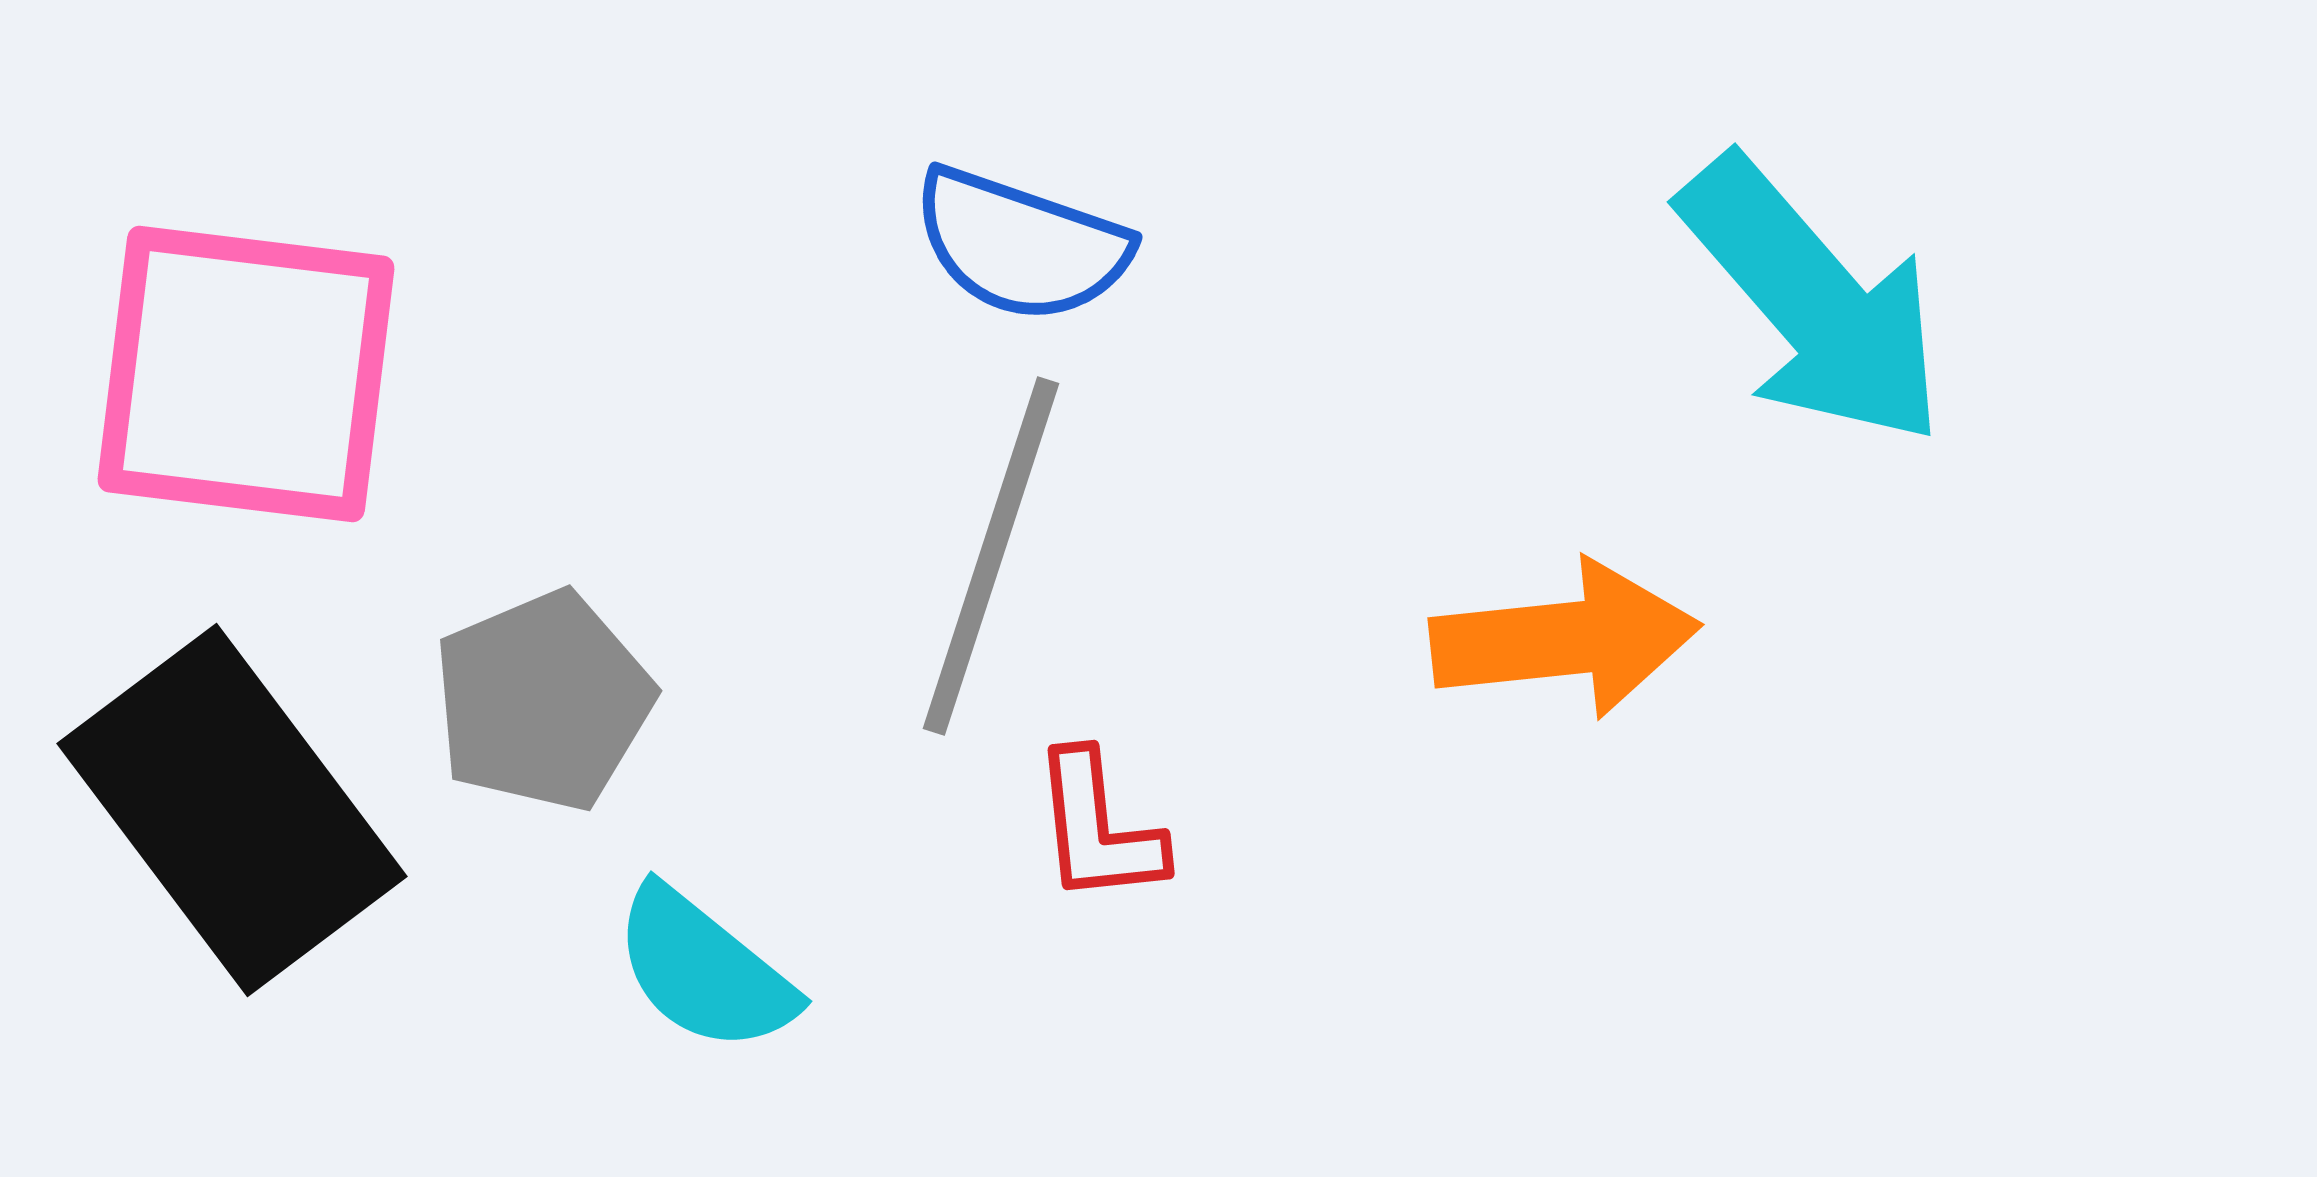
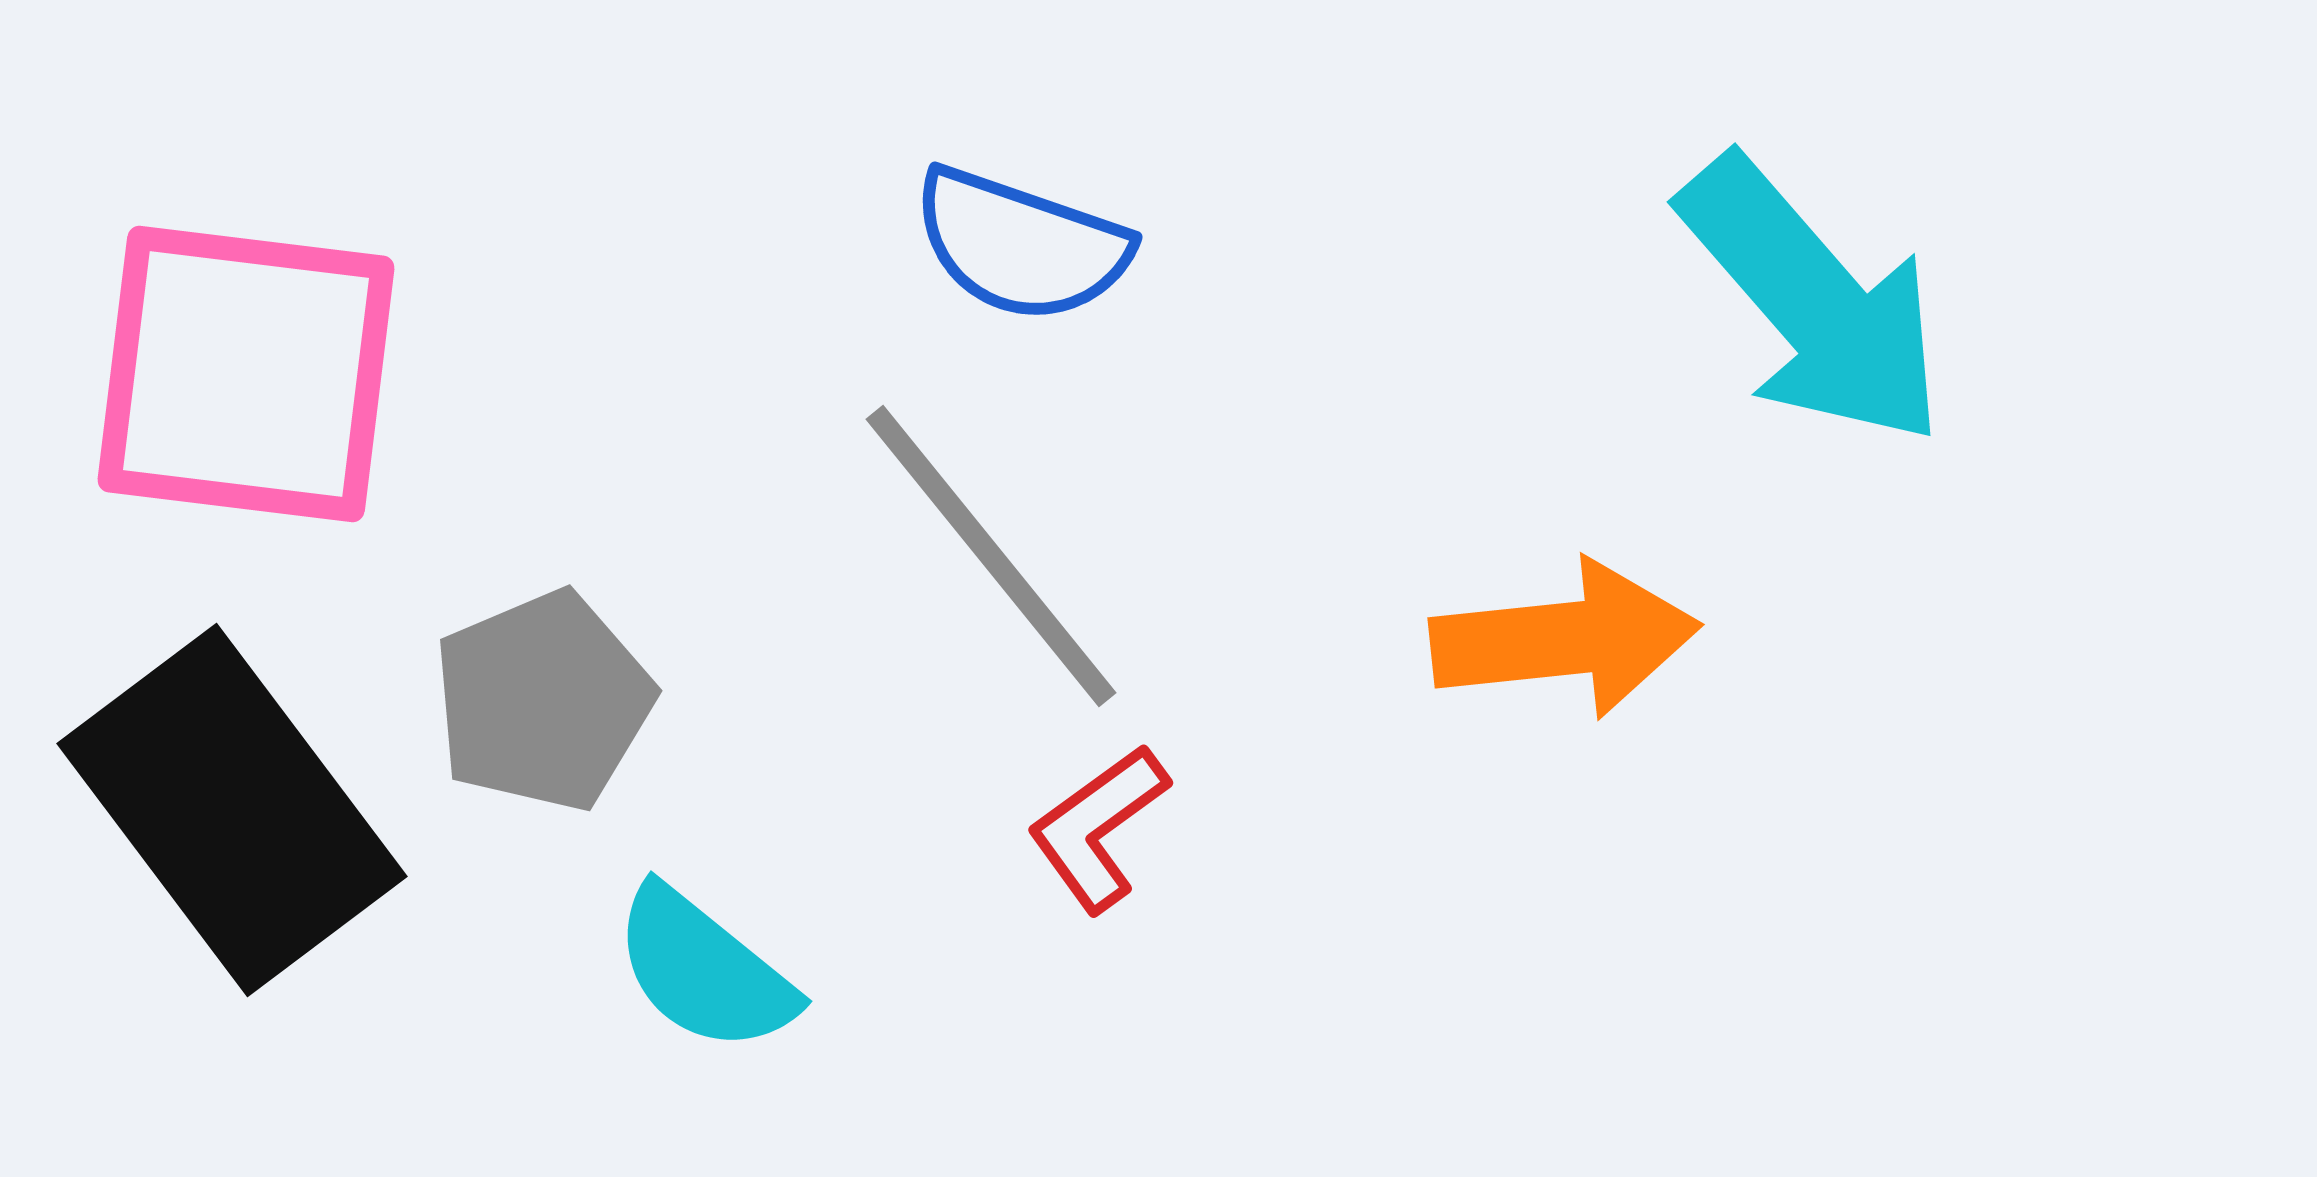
gray line: rotated 57 degrees counterclockwise
red L-shape: rotated 60 degrees clockwise
